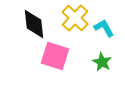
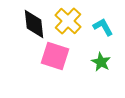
yellow cross: moved 7 px left, 3 px down
cyan L-shape: moved 1 px left, 1 px up
green star: moved 1 px left
